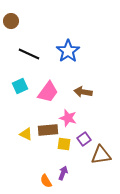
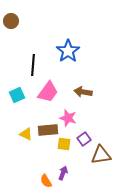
black line: moved 4 px right, 11 px down; rotated 70 degrees clockwise
cyan square: moved 3 px left, 9 px down
